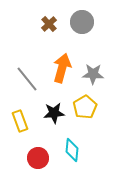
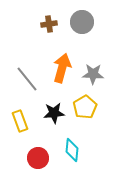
brown cross: rotated 35 degrees clockwise
